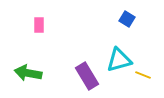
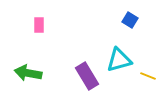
blue square: moved 3 px right, 1 px down
yellow line: moved 5 px right, 1 px down
